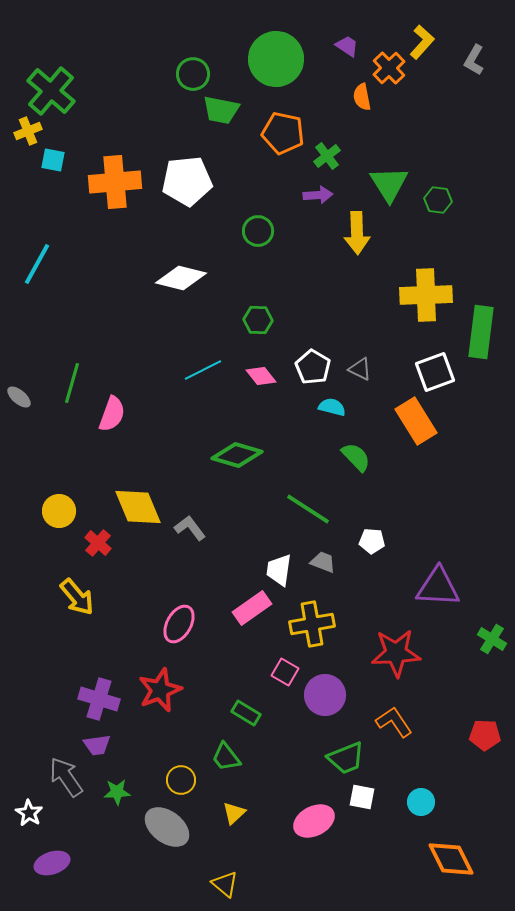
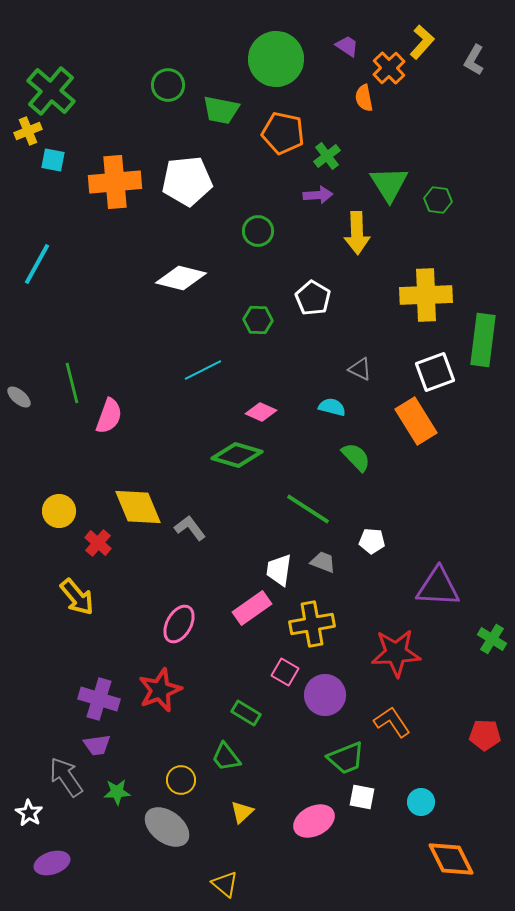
green circle at (193, 74): moved 25 px left, 11 px down
orange semicircle at (362, 97): moved 2 px right, 1 px down
green rectangle at (481, 332): moved 2 px right, 8 px down
white pentagon at (313, 367): moved 69 px up
pink diamond at (261, 376): moved 36 px down; rotated 28 degrees counterclockwise
green line at (72, 383): rotated 30 degrees counterclockwise
pink semicircle at (112, 414): moved 3 px left, 2 px down
orange L-shape at (394, 722): moved 2 px left
yellow triangle at (234, 813): moved 8 px right, 1 px up
